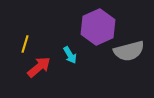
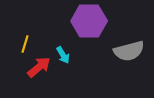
purple hexagon: moved 9 px left, 6 px up; rotated 24 degrees clockwise
cyan arrow: moved 7 px left
